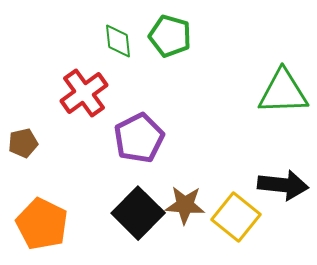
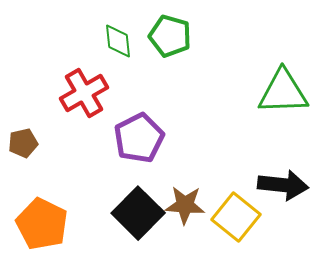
red cross: rotated 6 degrees clockwise
